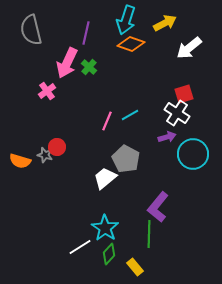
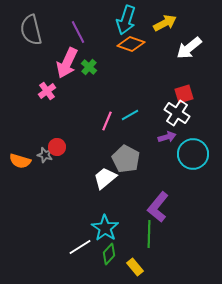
purple line: moved 8 px left, 1 px up; rotated 40 degrees counterclockwise
